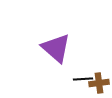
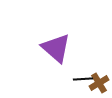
brown cross: rotated 24 degrees counterclockwise
